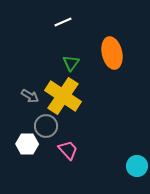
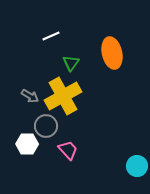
white line: moved 12 px left, 14 px down
yellow cross: rotated 27 degrees clockwise
